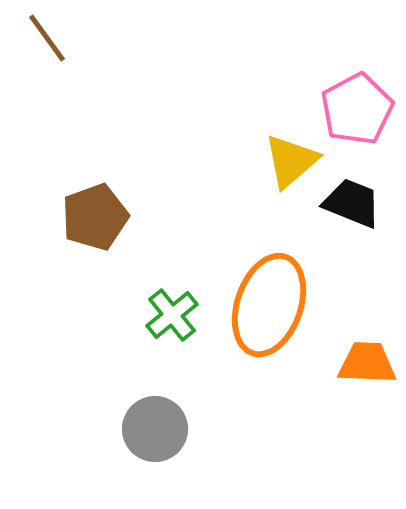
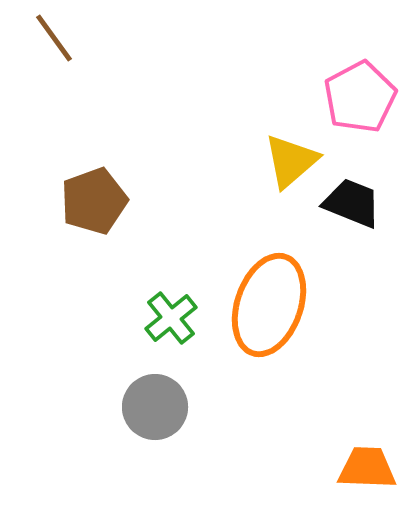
brown line: moved 7 px right
pink pentagon: moved 3 px right, 12 px up
brown pentagon: moved 1 px left, 16 px up
green cross: moved 1 px left, 3 px down
orange trapezoid: moved 105 px down
gray circle: moved 22 px up
